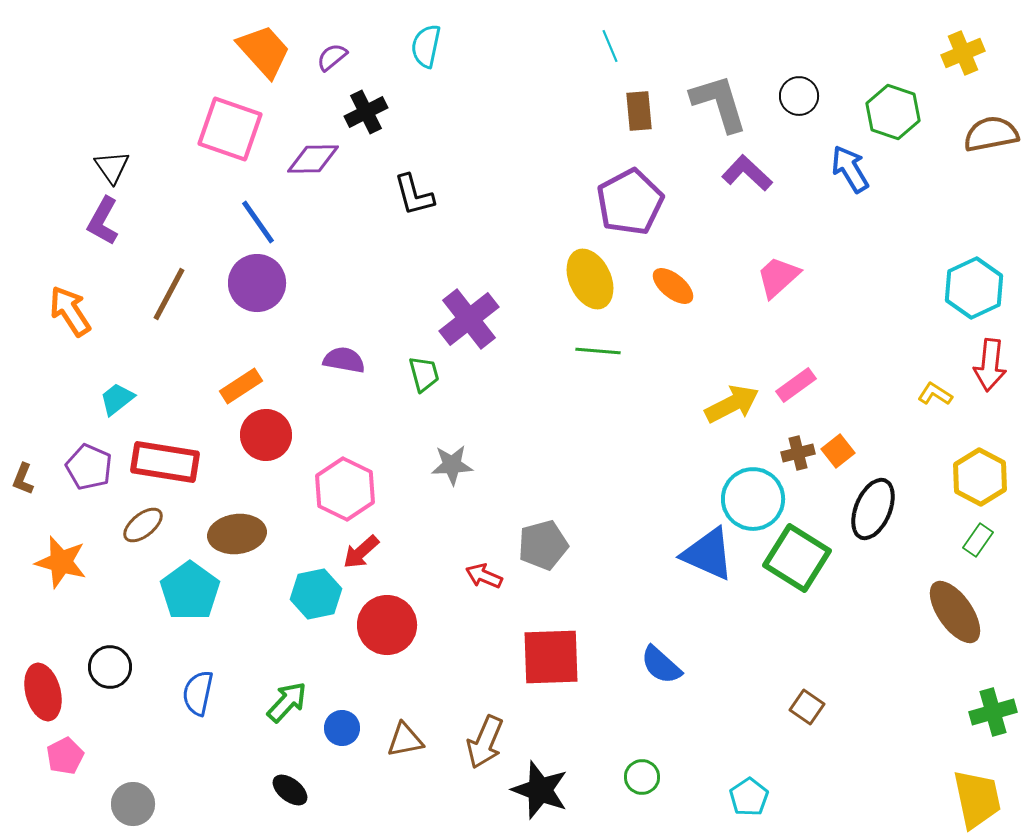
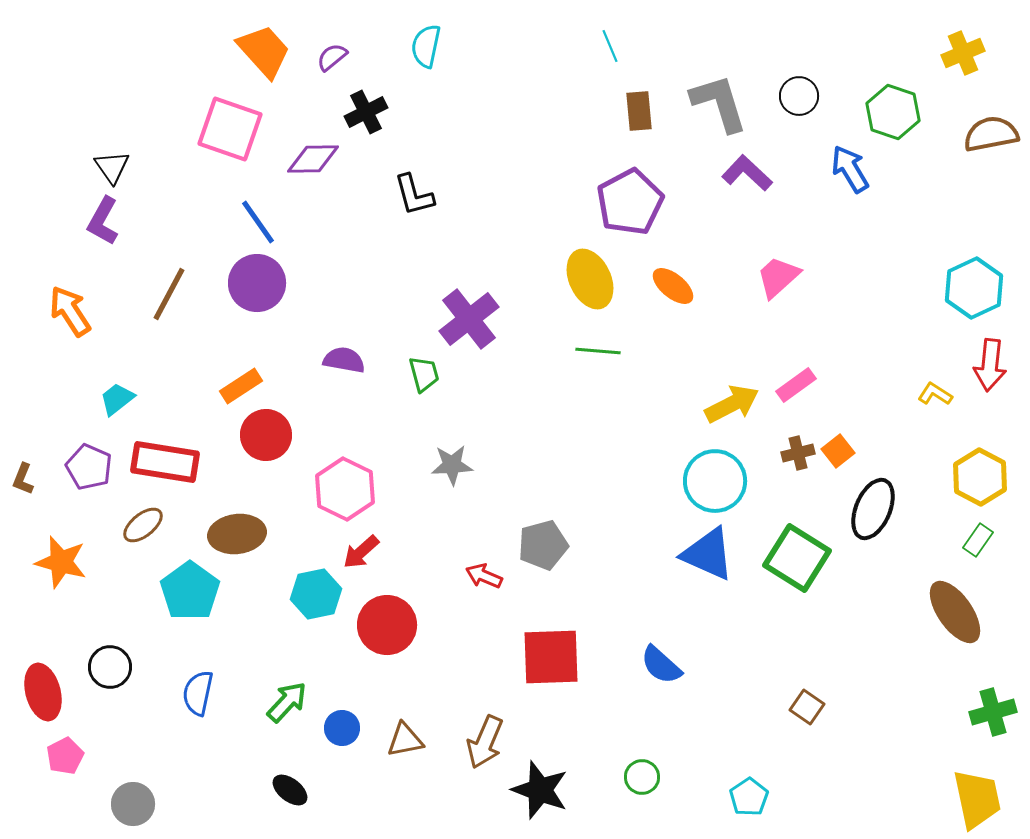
cyan circle at (753, 499): moved 38 px left, 18 px up
